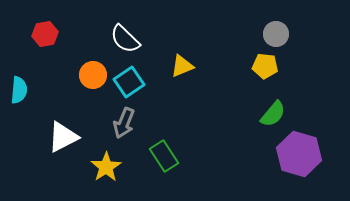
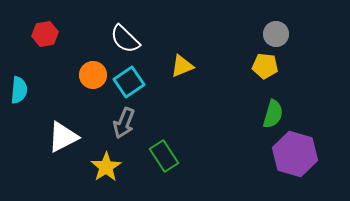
green semicircle: rotated 24 degrees counterclockwise
purple hexagon: moved 4 px left
